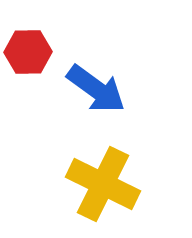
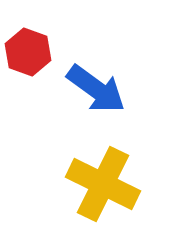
red hexagon: rotated 21 degrees clockwise
